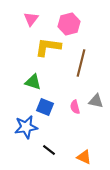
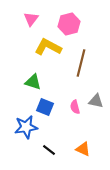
yellow L-shape: rotated 20 degrees clockwise
orange triangle: moved 1 px left, 8 px up
